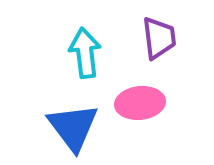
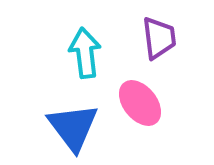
pink ellipse: rotated 57 degrees clockwise
